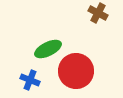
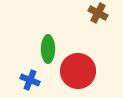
green ellipse: rotated 64 degrees counterclockwise
red circle: moved 2 px right
